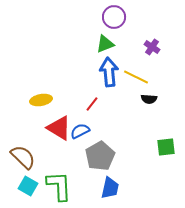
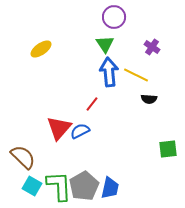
green triangle: rotated 42 degrees counterclockwise
yellow line: moved 2 px up
yellow ellipse: moved 51 px up; rotated 25 degrees counterclockwise
red triangle: rotated 40 degrees clockwise
green square: moved 2 px right, 2 px down
gray pentagon: moved 16 px left, 30 px down
cyan square: moved 4 px right
